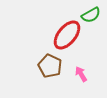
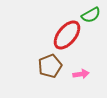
brown pentagon: rotated 25 degrees clockwise
pink arrow: rotated 112 degrees clockwise
